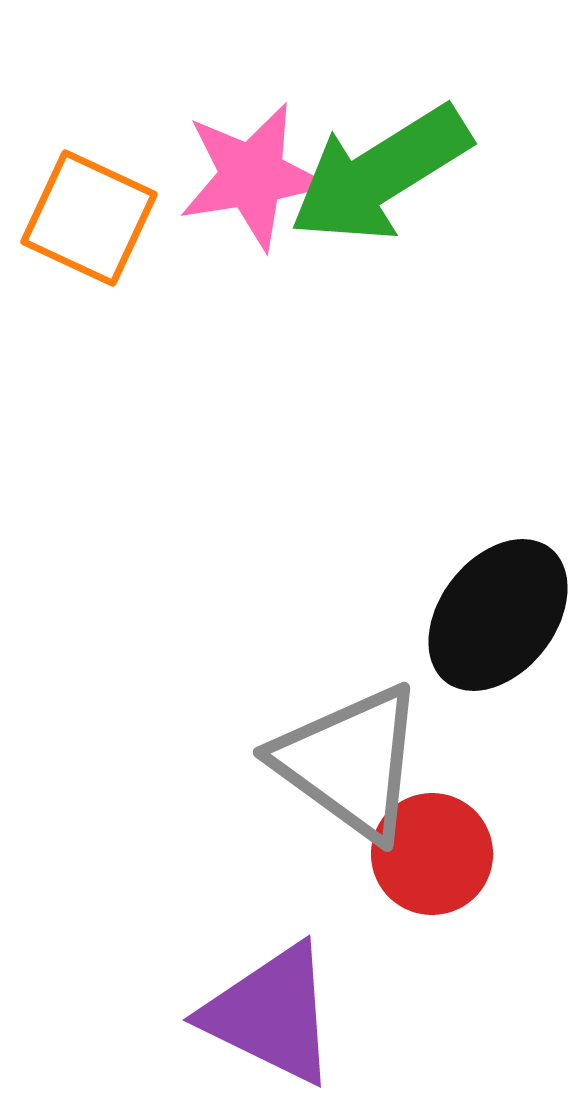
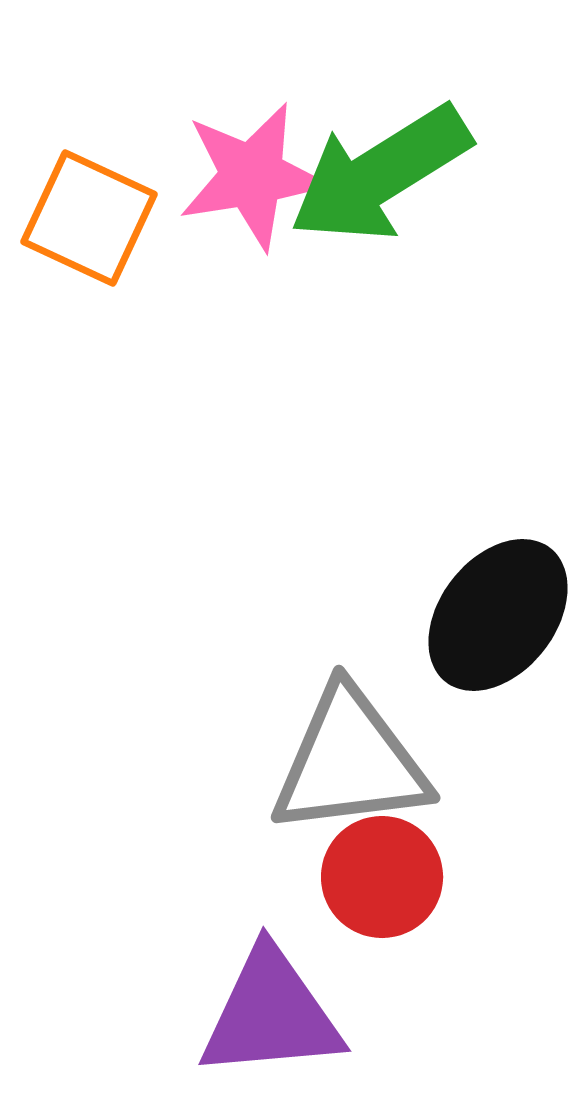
gray triangle: rotated 43 degrees counterclockwise
red circle: moved 50 px left, 23 px down
purple triangle: rotated 31 degrees counterclockwise
